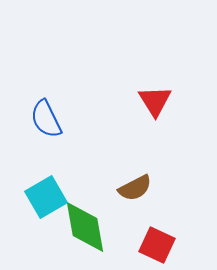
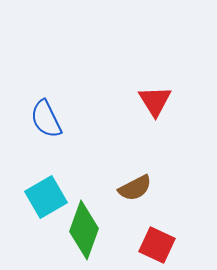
green diamond: moved 1 px left, 3 px down; rotated 30 degrees clockwise
